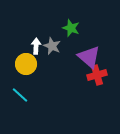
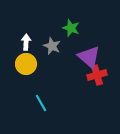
white arrow: moved 10 px left, 4 px up
cyan line: moved 21 px right, 8 px down; rotated 18 degrees clockwise
